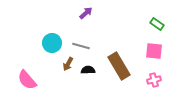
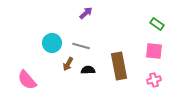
brown rectangle: rotated 20 degrees clockwise
